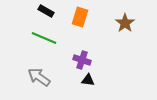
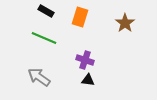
purple cross: moved 3 px right
